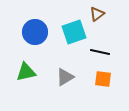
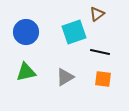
blue circle: moved 9 px left
